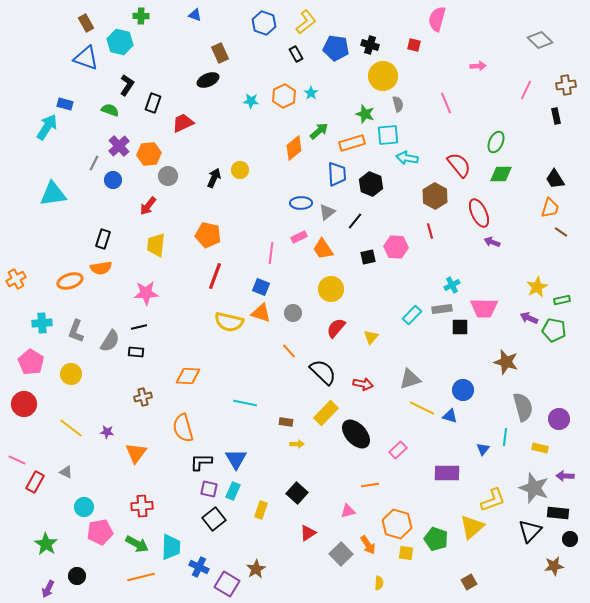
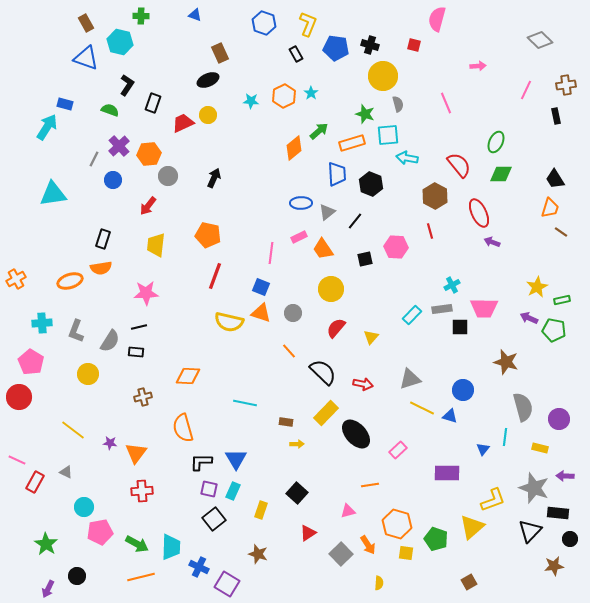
yellow L-shape at (306, 22): moved 2 px right, 2 px down; rotated 30 degrees counterclockwise
gray line at (94, 163): moved 4 px up
yellow circle at (240, 170): moved 32 px left, 55 px up
black square at (368, 257): moved 3 px left, 2 px down
yellow circle at (71, 374): moved 17 px right
red circle at (24, 404): moved 5 px left, 7 px up
yellow line at (71, 428): moved 2 px right, 2 px down
purple star at (107, 432): moved 3 px right, 11 px down
red cross at (142, 506): moved 15 px up
brown star at (256, 569): moved 2 px right, 15 px up; rotated 24 degrees counterclockwise
